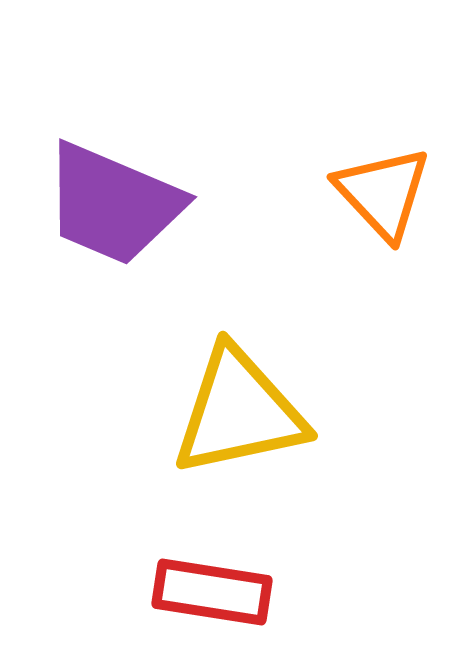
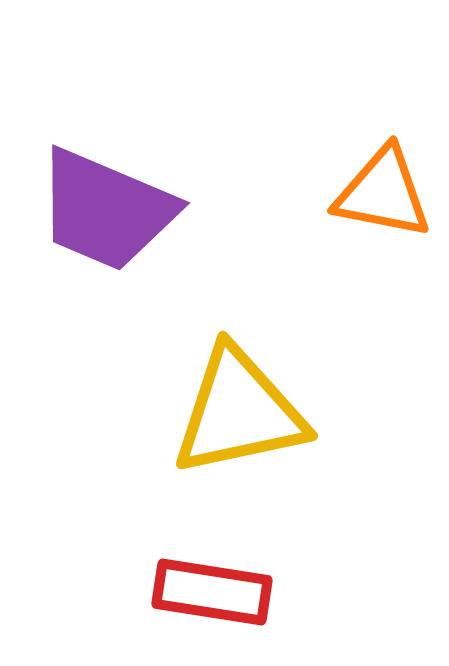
orange triangle: rotated 36 degrees counterclockwise
purple trapezoid: moved 7 px left, 6 px down
